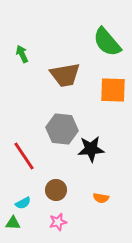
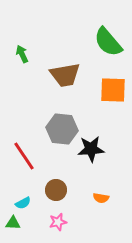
green semicircle: moved 1 px right
